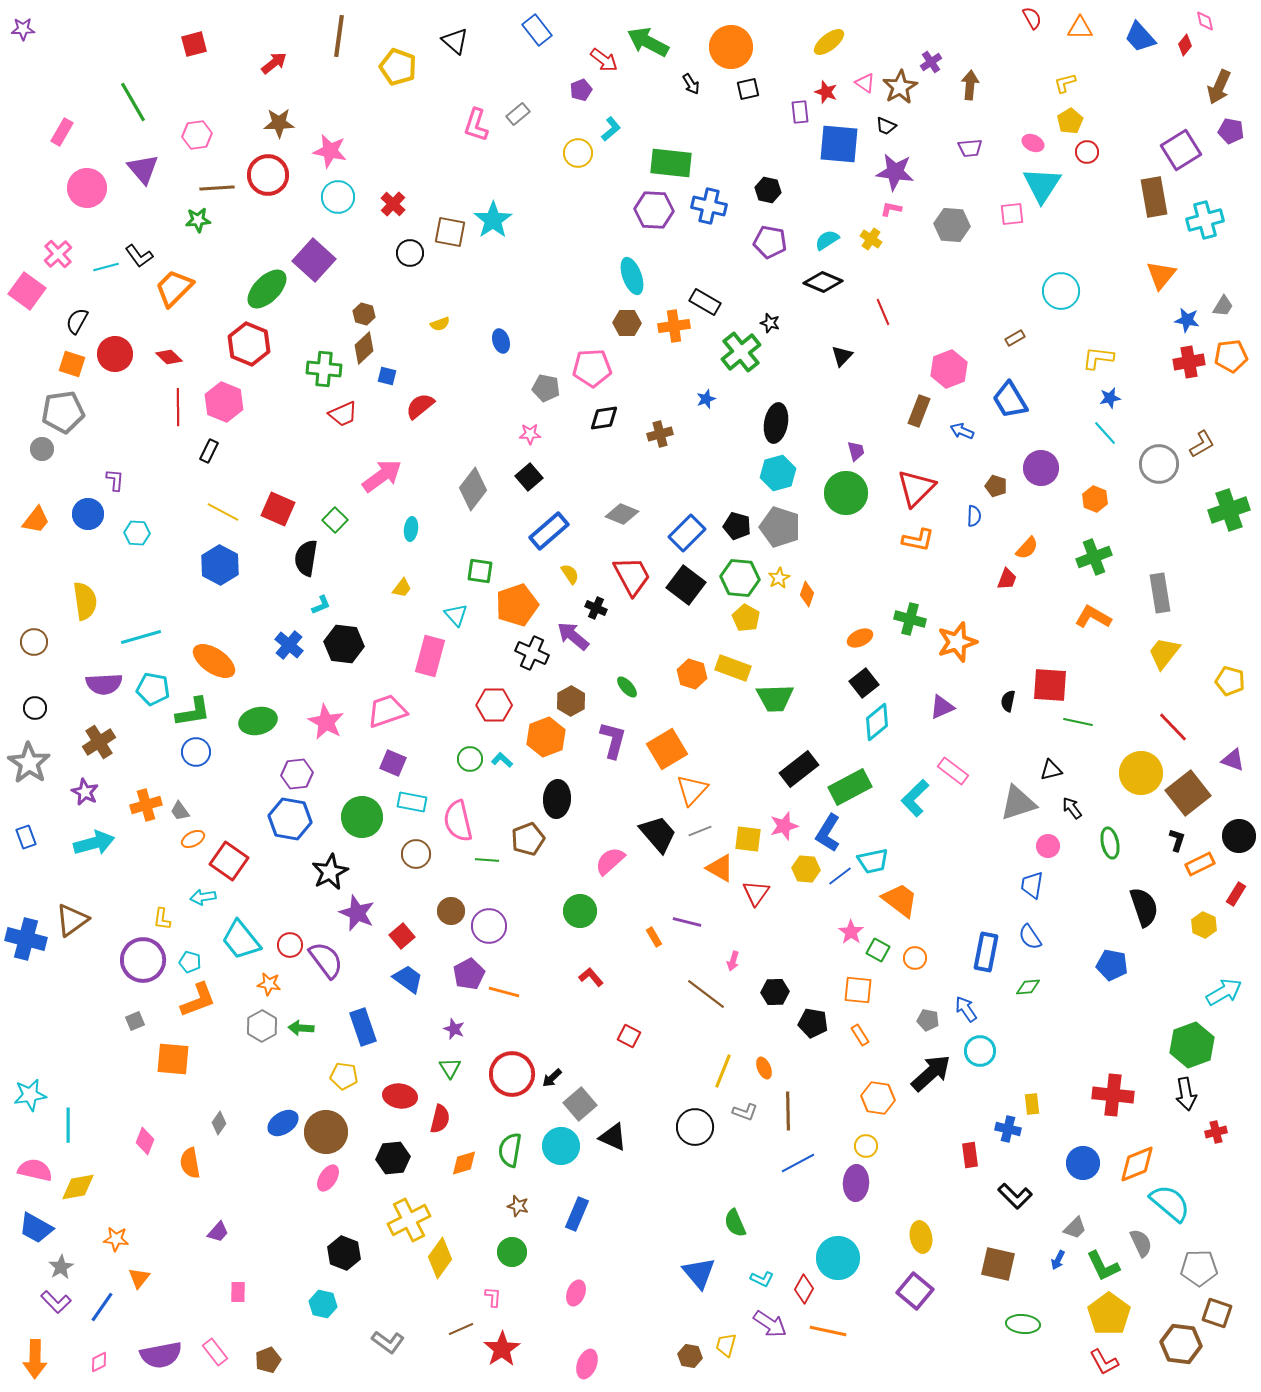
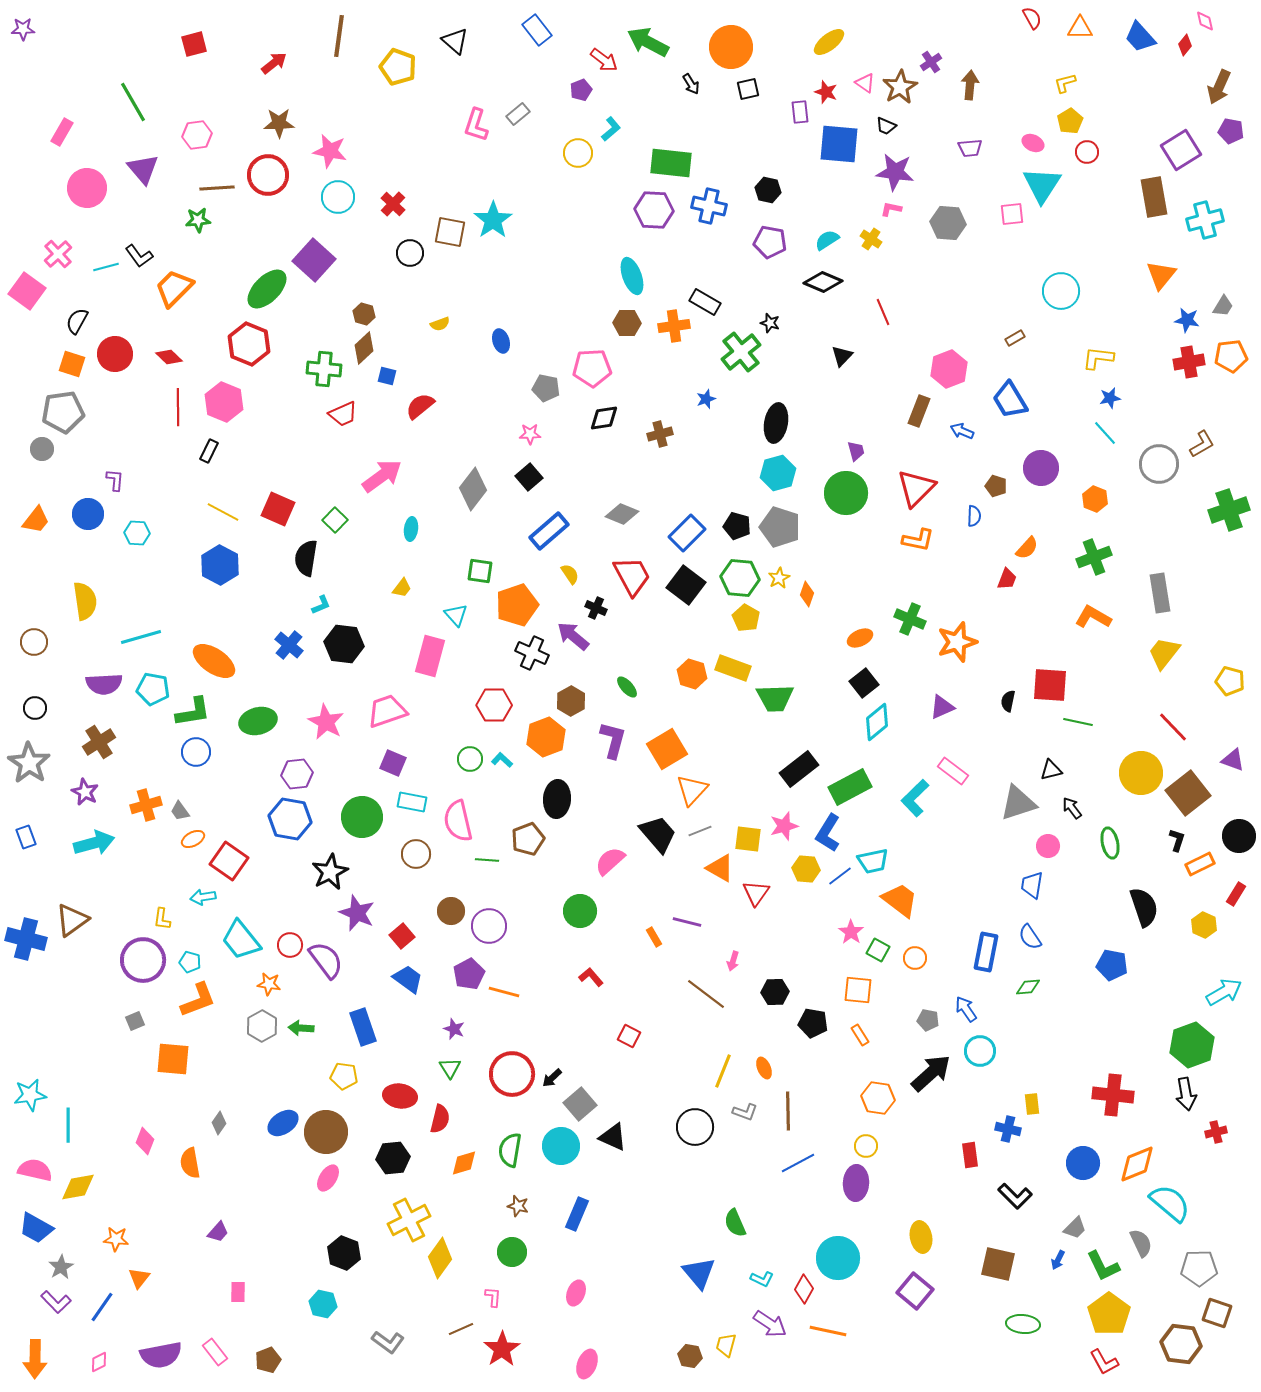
gray hexagon at (952, 225): moved 4 px left, 2 px up
green cross at (910, 619): rotated 8 degrees clockwise
